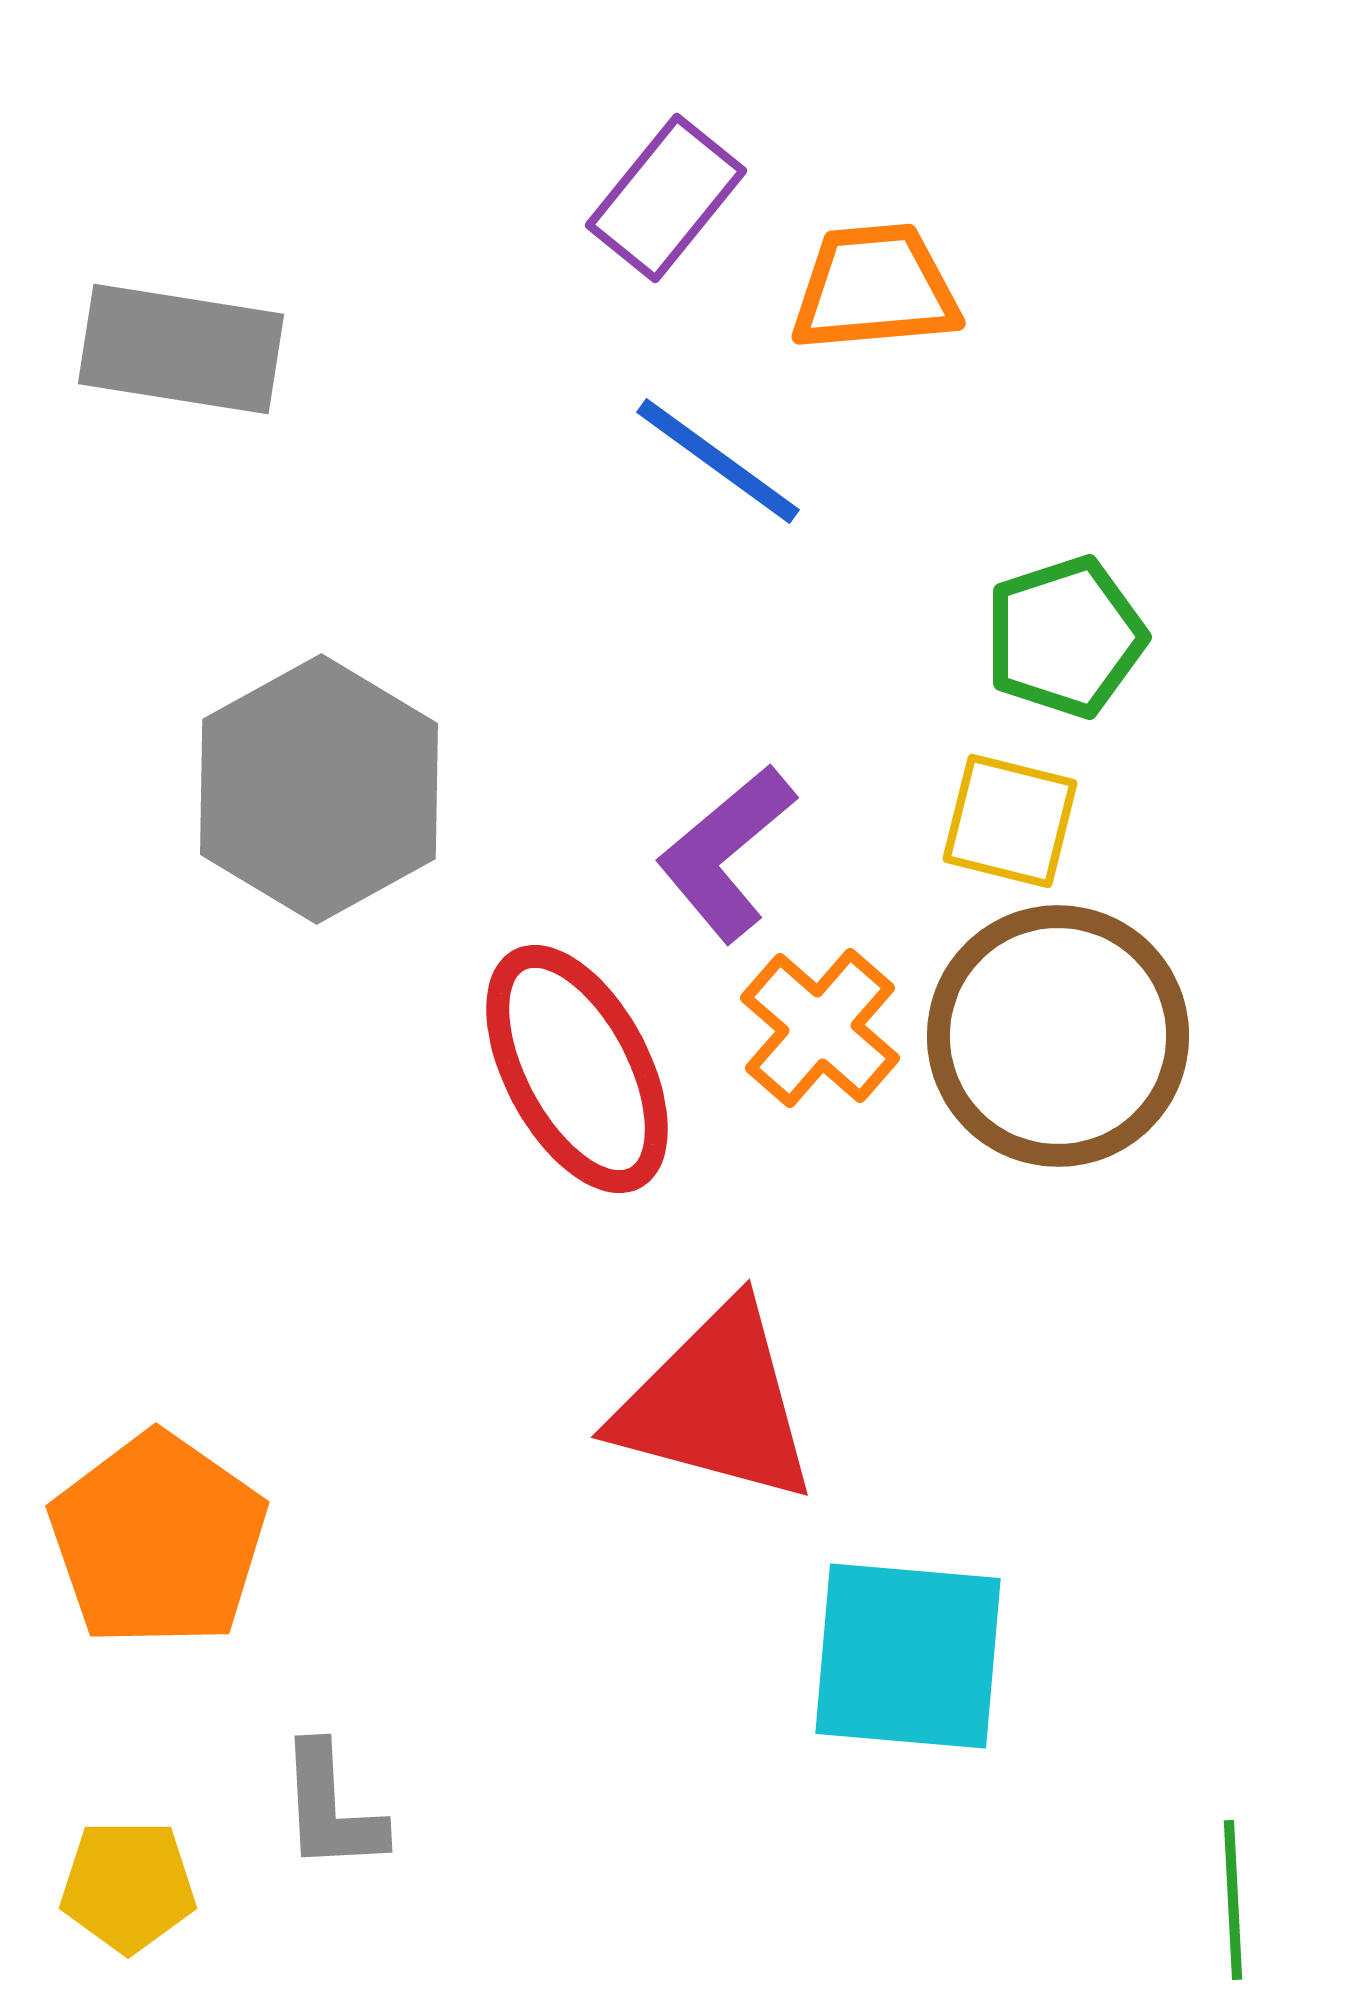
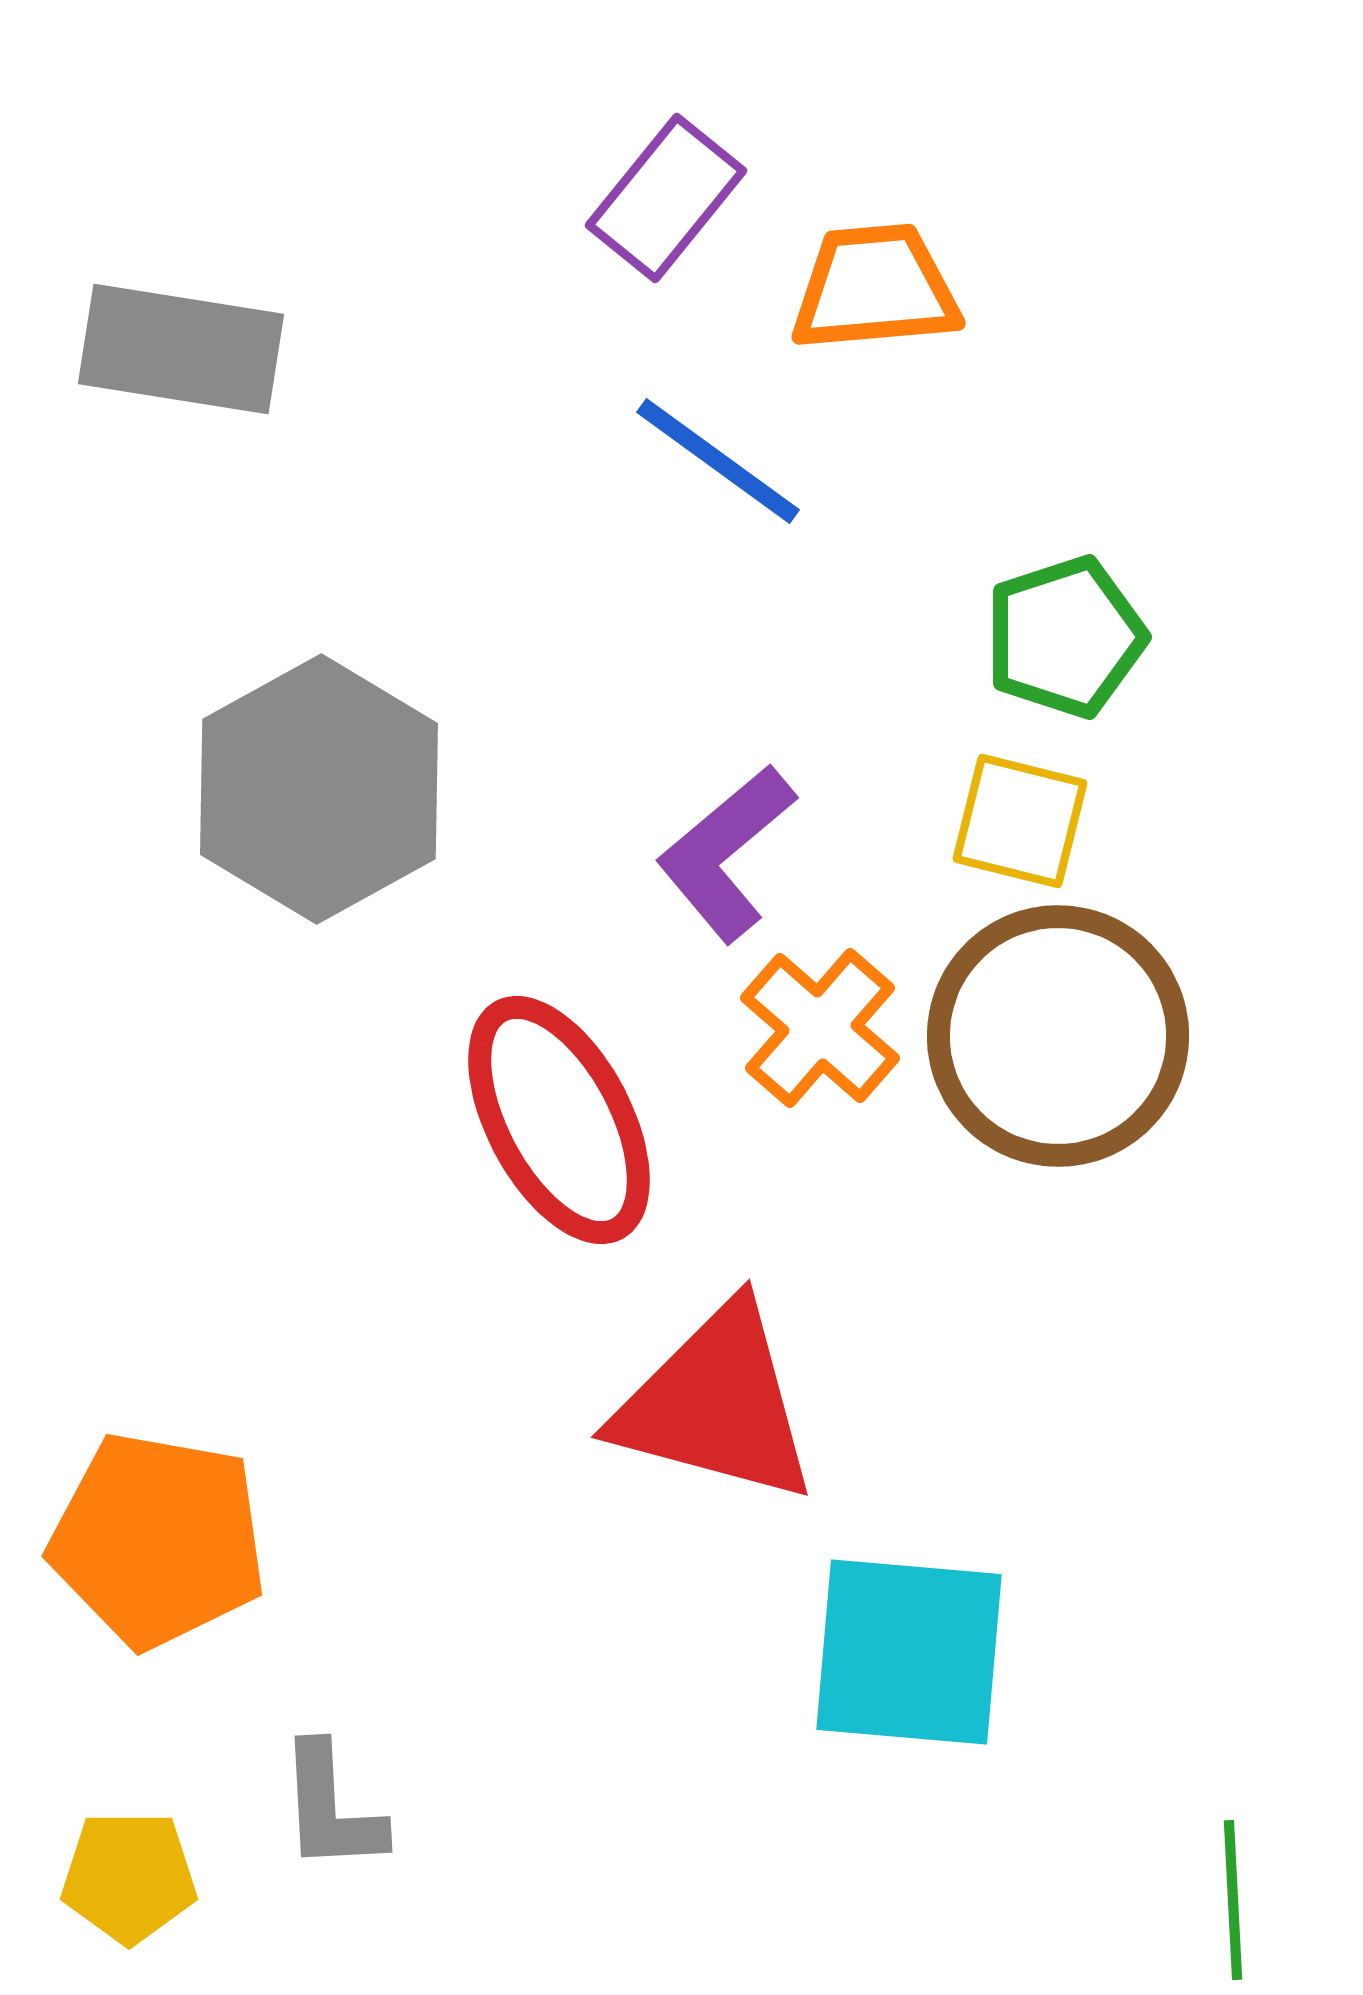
yellow square: moved 10 px right
red ellipse: moved 18 px left, 51 px down
orange pentagon: rotated 25 degrees counterclockwise
cyan square: moved 1 px right, 4 px up
yellow pentagon: moved 1 px right, 9 px up
